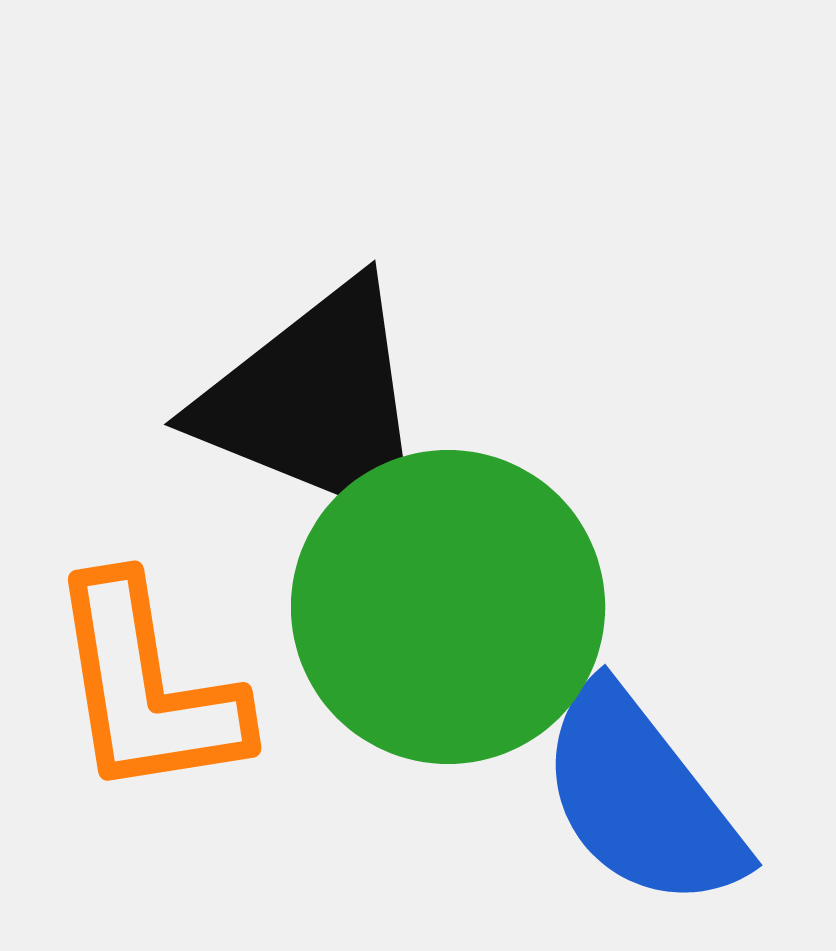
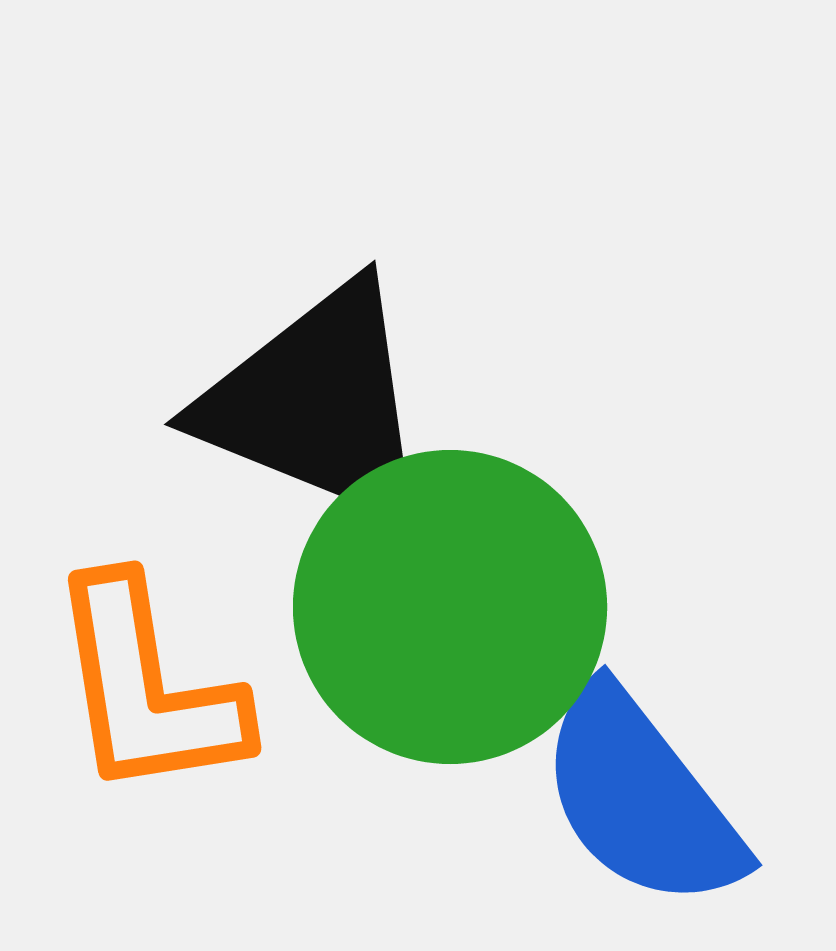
green circle: moved 2 px right
